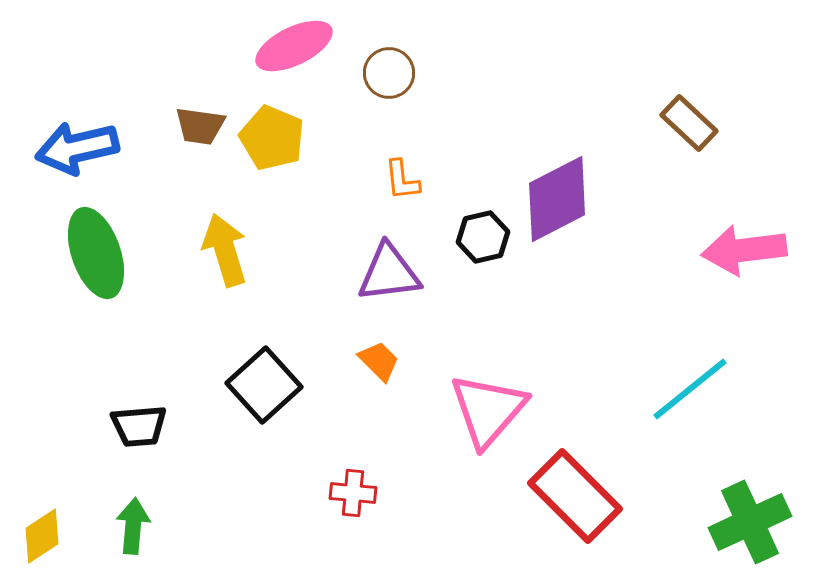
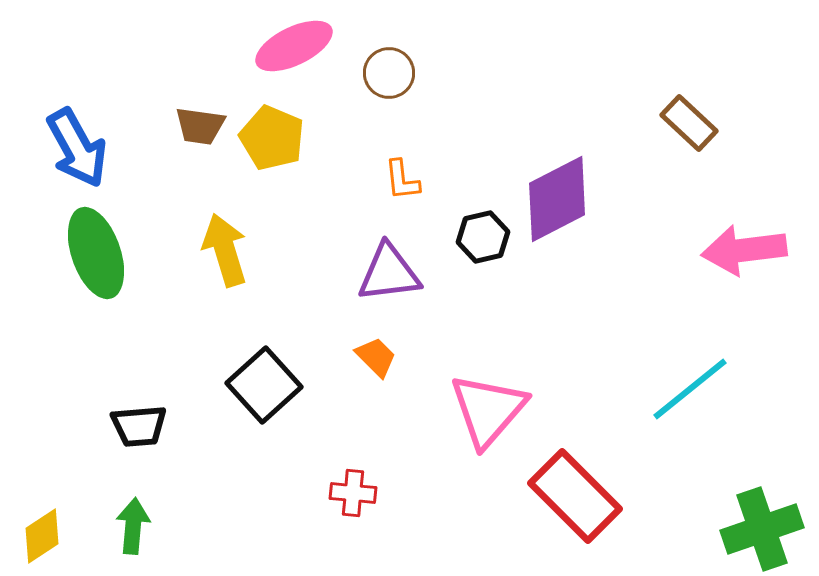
blue arrow: rotated 106 degrees counterclockwise
orange trapezoid: moved 3 px left, 4 px up
green cross: moved 12 px right, 7 px down; rotated 6 degrees clockwise
